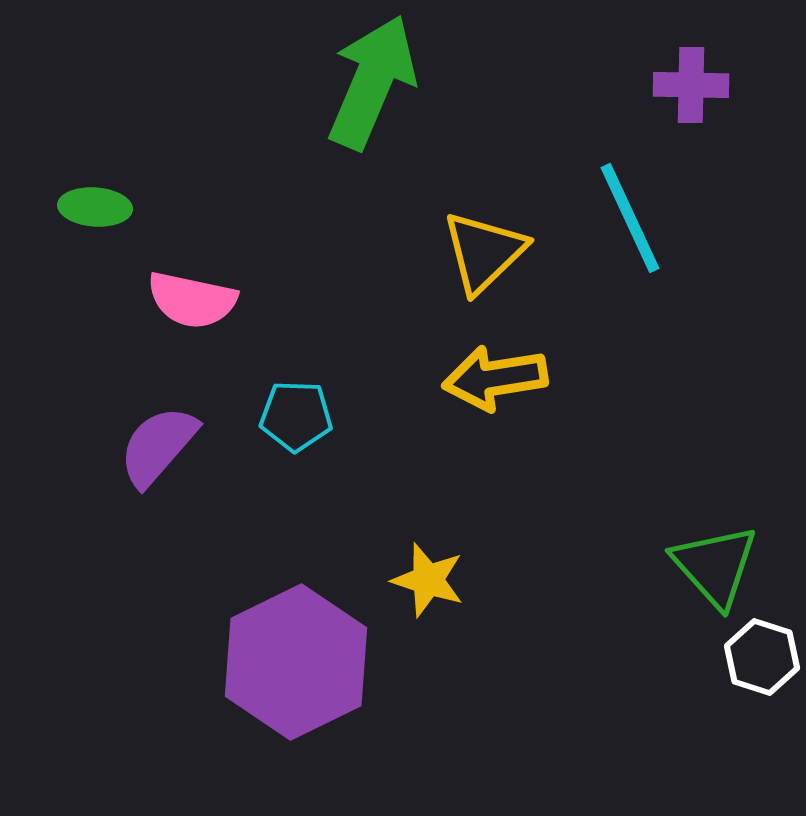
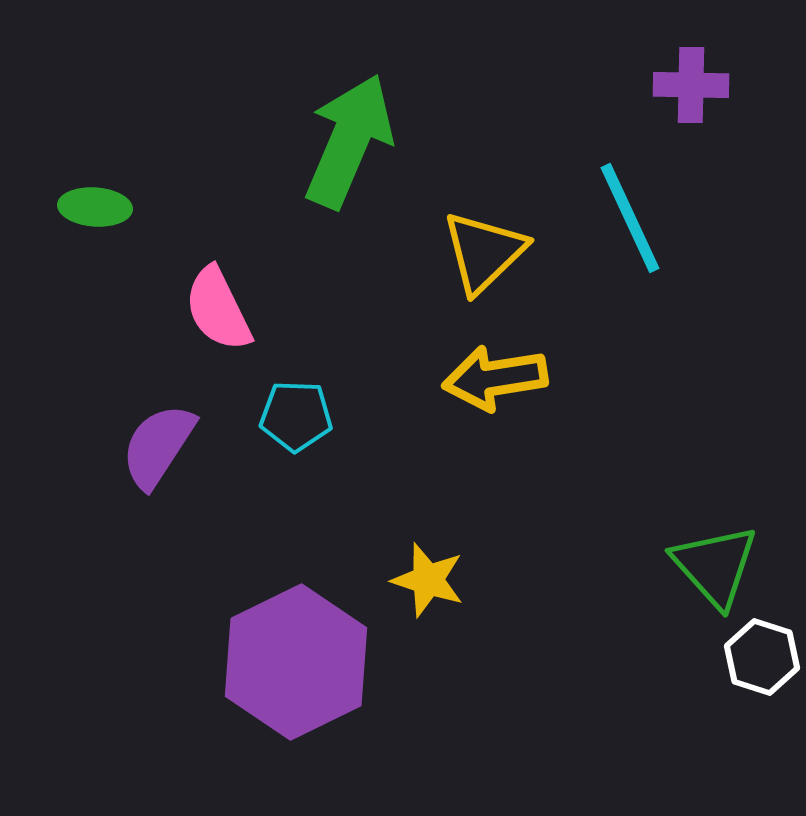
green arrow: moved 23 px left, 59 px down
pink semicircle: moved 26 px right, 9 px down; rotated 52 degrees clockwise
purple semicircle: rotated 8 degrees counterclockwise
